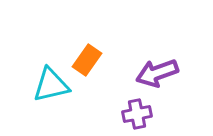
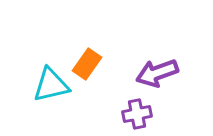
orange rectangle: moved 4 px down
